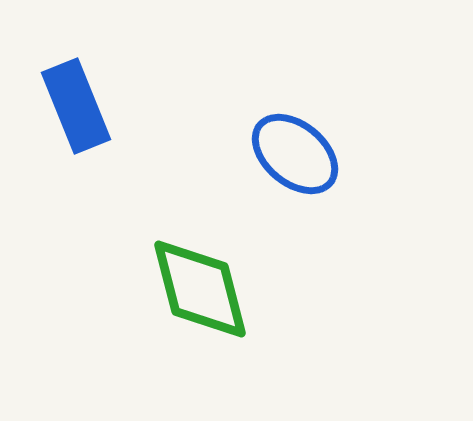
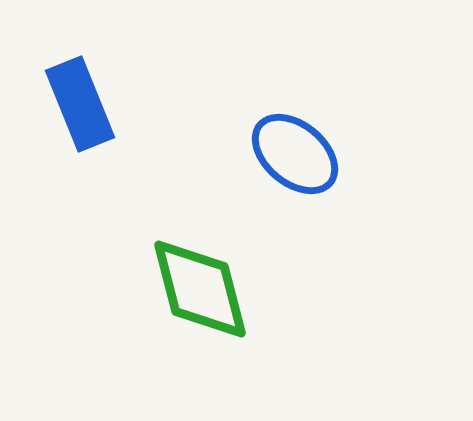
blue rectangle: moved 4 px right, 2 px up
